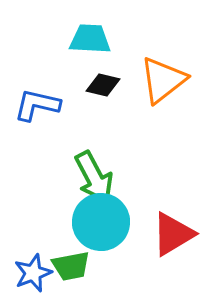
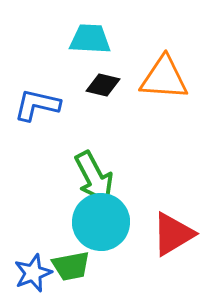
orange triangle: moved 1 px right, 2 px up; rotated 42 degrees clockwise
